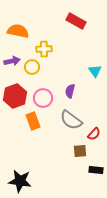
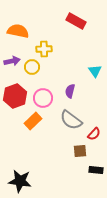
orange rectangle: rotated 66 degrees clockwise
